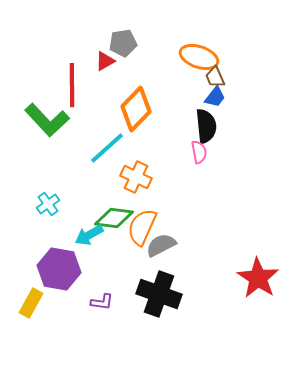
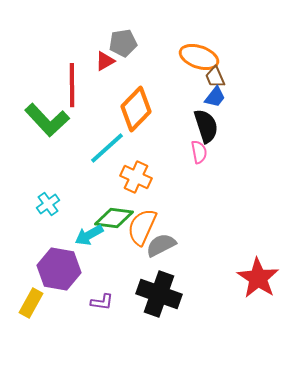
black semicircle: rotated 12 degrees counterclockwise
